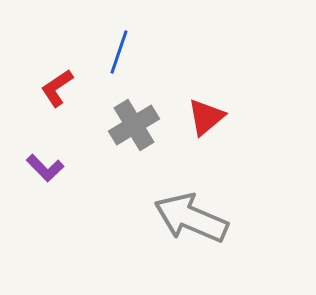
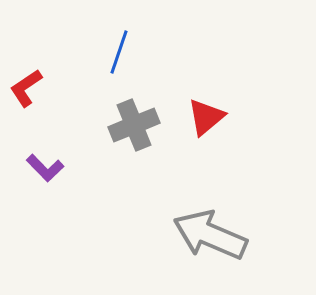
red L-shape: moved 31 px left
gray cross: rotated 9 degrees clockwise
gray arrow: moved 19 px right, 17 px down
